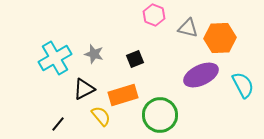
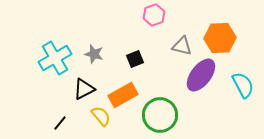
pink hexagon: rotated 20 degrees clockwise
gray triangle: moved 6 px left, 18 px down
purple ellipse: rotated 28 degrees counterclockwise
orange rectangle: rotated 12 degrees counterclockwise
black line: moved 2 px right, 1 px up
